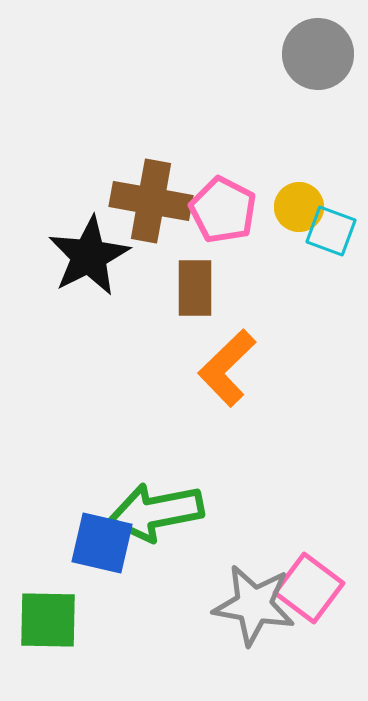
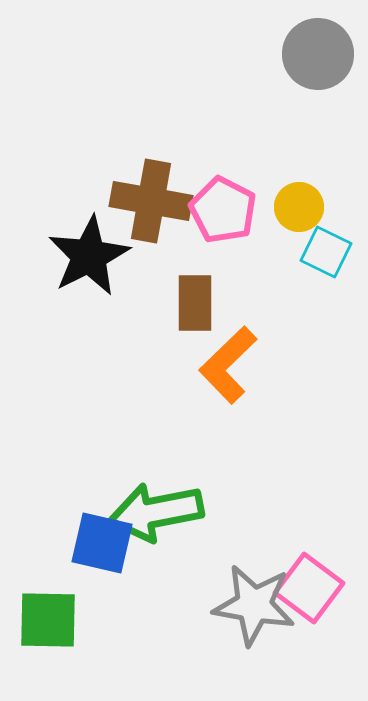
cyan square: moved 5 px left, 21 px down; rotated 6 degrees clockwise
brown rectangle: moved 15 px down
orange L-shape: moved 1 px right, 3 px up
